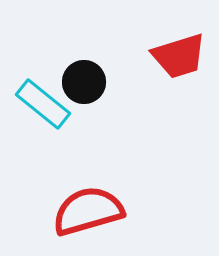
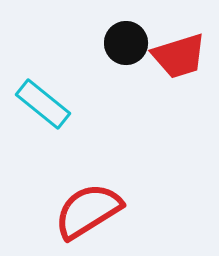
black circle: moved 42 px right, 39 px up
red semicircle: rotated 16 degrees counterclockwise
